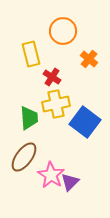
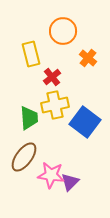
orange cross: moved 1 px left, 1 px up
red cross: rotated 18 degrees clockwise
yellow cross: moved 1 px left, 1 px down
pink star: rotated 24 degrees counterclockwise
